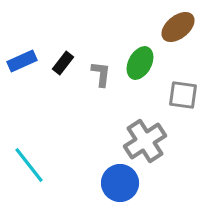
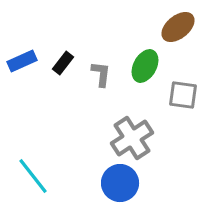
green ellipse: moved 5 px right, 3 px down
gray cross: moved 13 px left, 3 px up
cyan line: moved 4 px right, 11 px down
